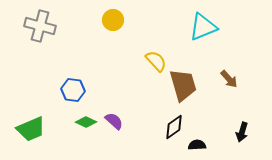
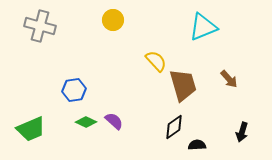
blue hexagon: moved 1 px right; rotated 15 degrees counterclockwise
